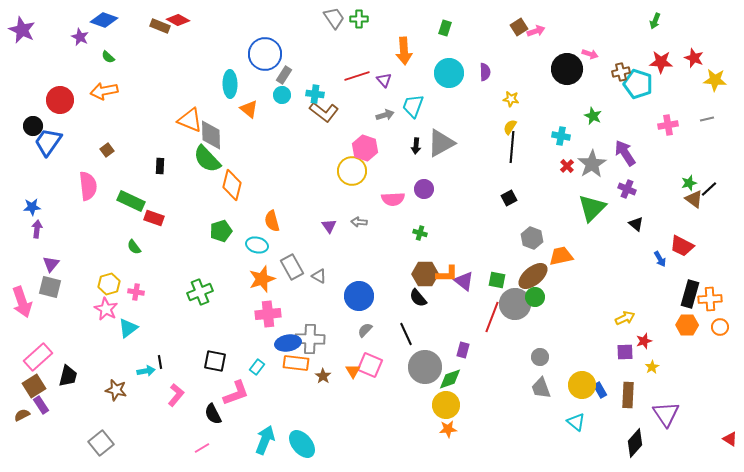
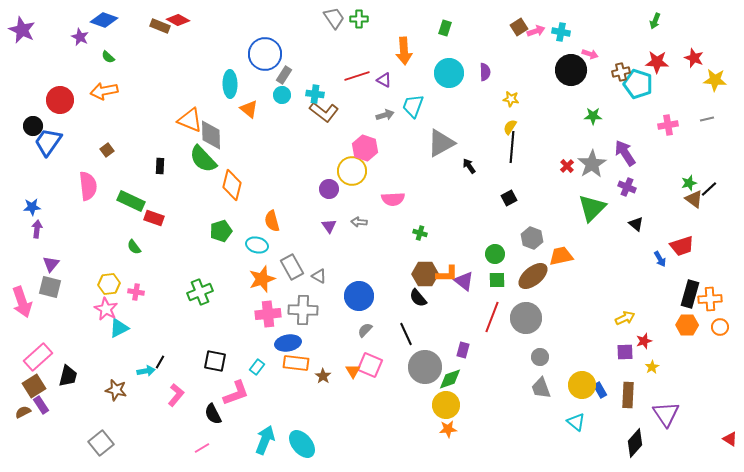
red star at (661, 62): moved 4 px left
black circle at (567, 69): moved 4 px right, 1 px down
purple triangle at (384, 80): rotated 21 degrees counterclockwise
green star at (593, 116): rotated 24 degrees counterclockwise
cyan cross at (561, 136): moved 104 px up
black arrow at (416, 146): moved 53 px right, 20 px down; rotated 140 degrees clockwise
green semicircle at (207, 159): moved 4 px left
purple circle at (424, 189): moved 95 px left
purple cross at (627, 189): moved 2 px up
red trapezoid at (682, 246): rotated 45 degrees counterclockwise
green square at (497, 280): rotated 12 degrees counterclockwise
yellow hexagon at (109, 284): rotated 10 degrees clockwise
green circle at (535, 297): moved 40 px left, 43 px up
gray circle at (515, 304): moved 11 px right, 14 px down
cyan triangle at (128, 328): moved 9 px left; rotated 10 degrees clockwise
gray cross at (310, 339): moved 7 px left, 29 px up
black line at (160, 362): rotated 40 degrees clockwise
brown semicircle at (22, 415): moved 1 px right, 3 px up
